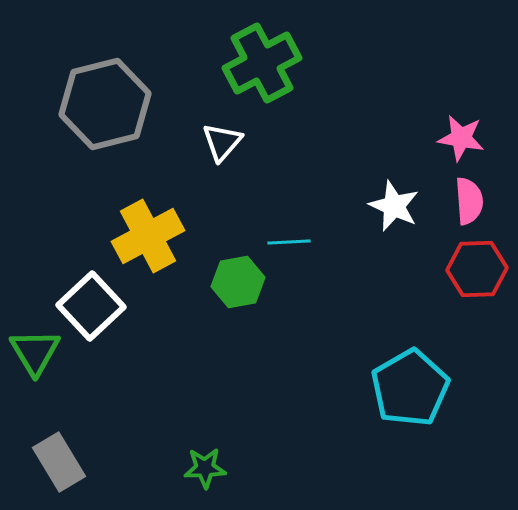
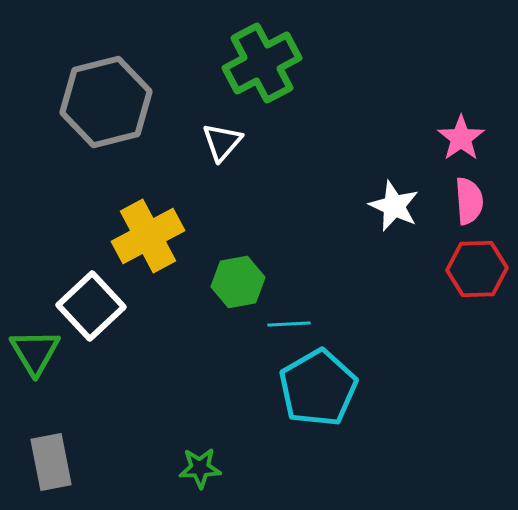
gray hexagon: moved 1 px right, 2 px up
pink star: rotated 27 degrees clockwise
cyan line: moved 82 px down
cyan pentagon: moved 92 px left
gray rectangle: moved 8 px left; rotated 20 degrees clockwise
green star: moved 5 px left
